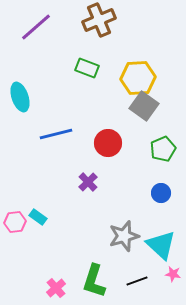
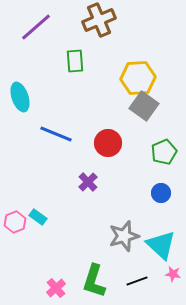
green rectangle: moved 12 px left, 7 px up; rotated 65 degrees clockwise
blue line: rotated 36 degrees clockwise
green pentagon: moved 1 px right, 3 px down
pink hexagon: rotated 15 degrees counterclockwise
